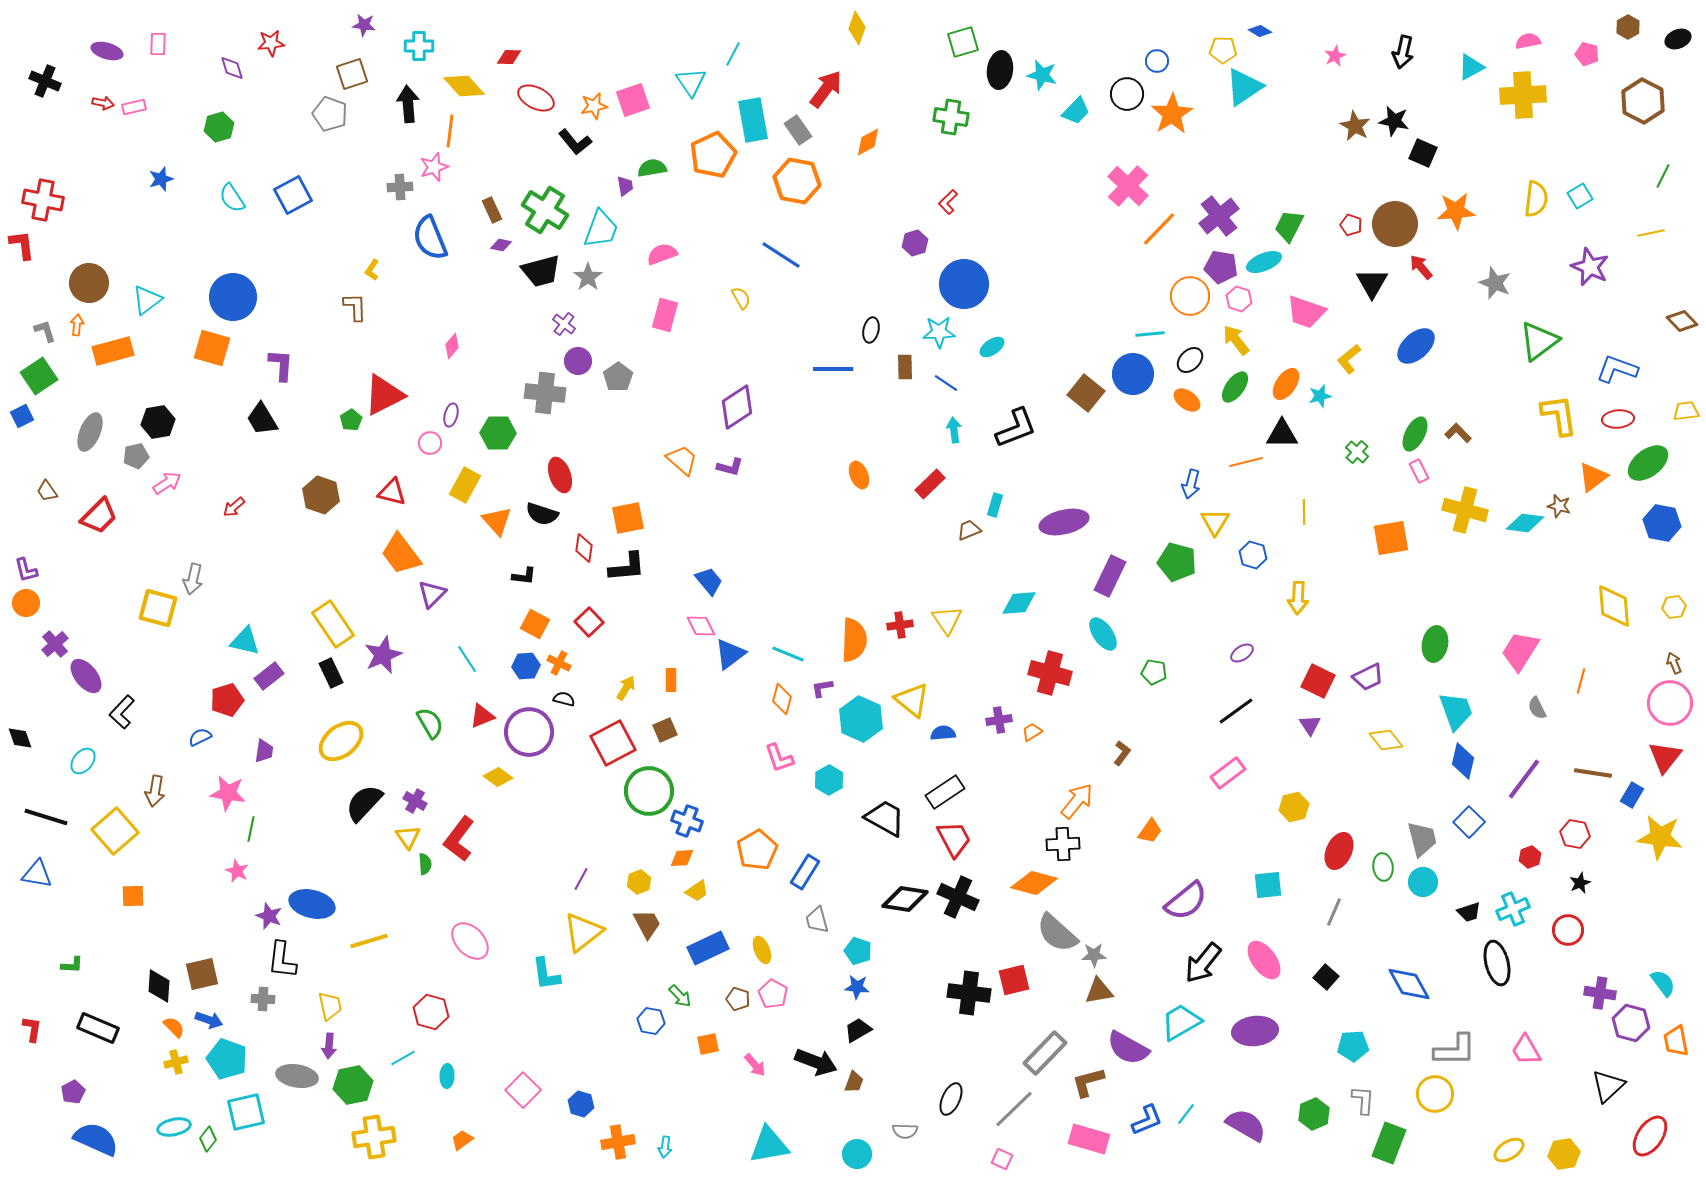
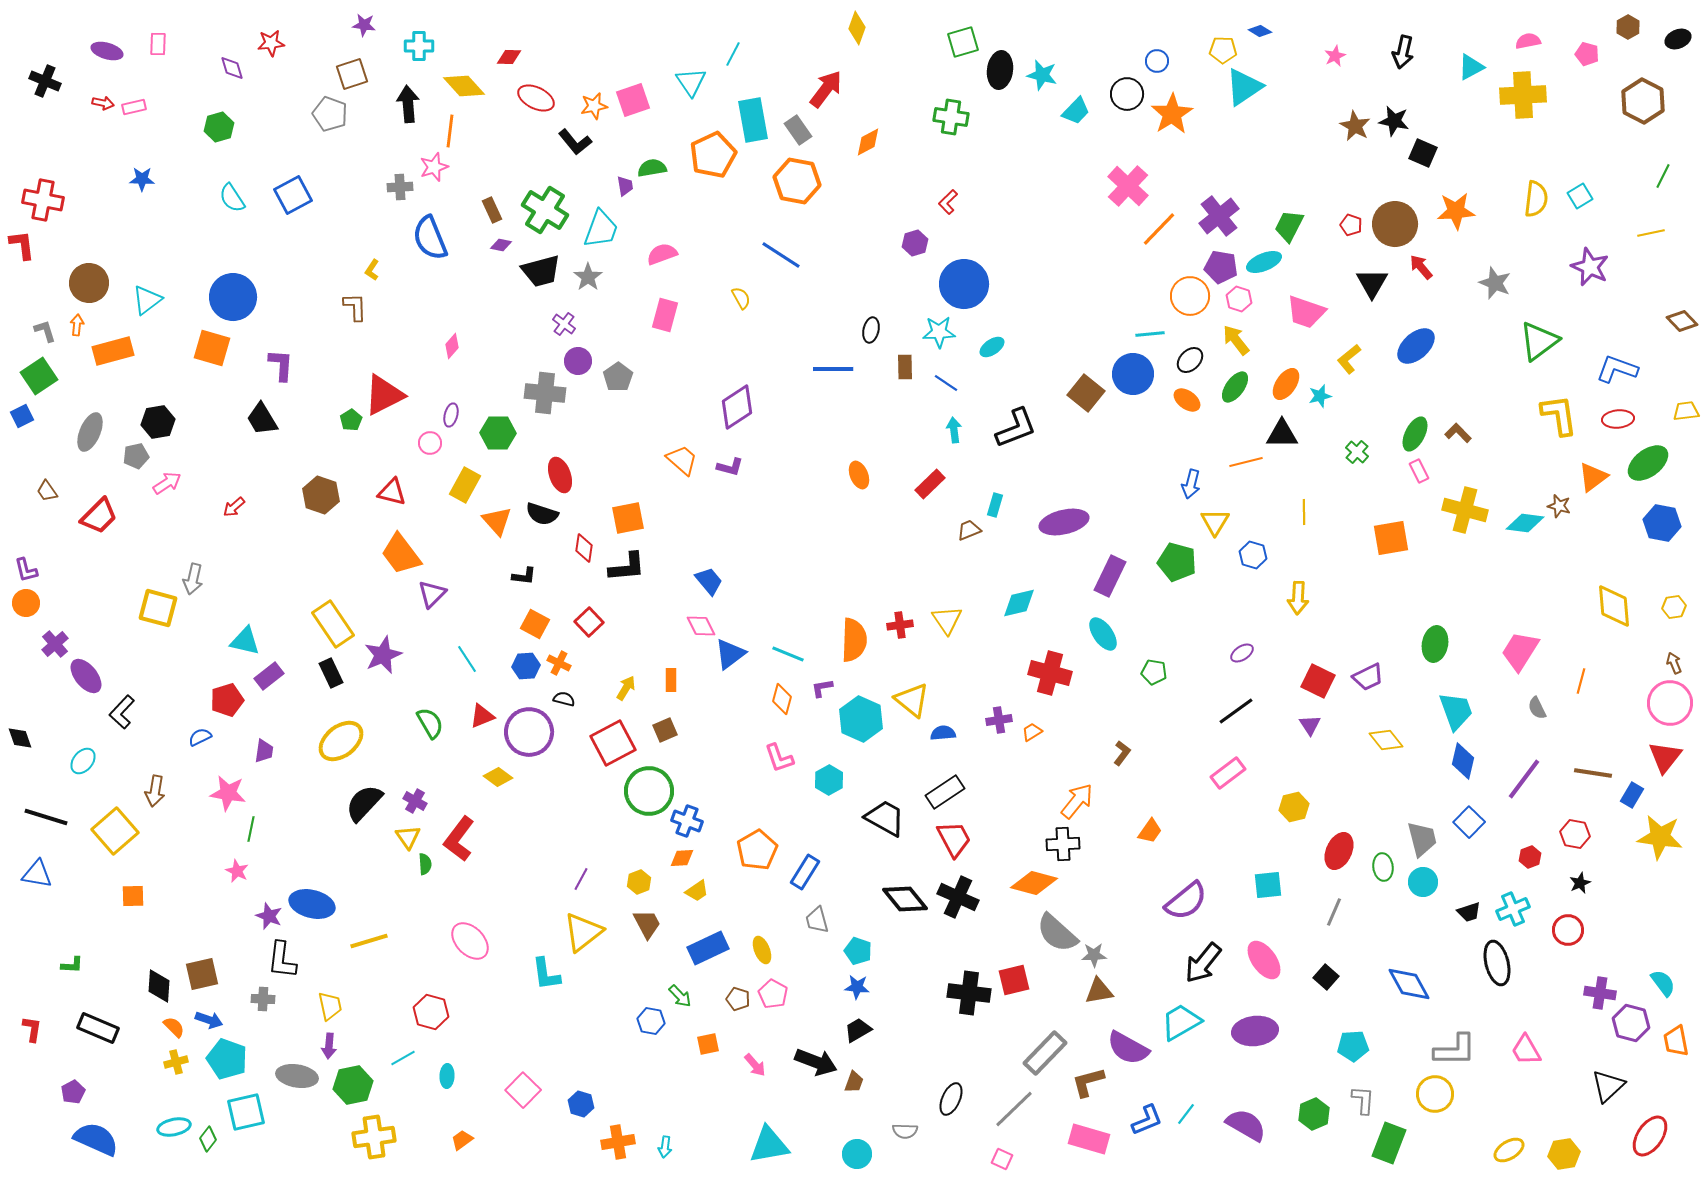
blue star at (161, 179): moved 19 px left; rotated 20 degrees clockwise
cyan diamond at (1019, 603): rotated 9 degrees counterclockwise
black diamond at (905, 899): rotated 42 degrees clockwise
